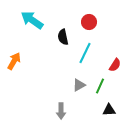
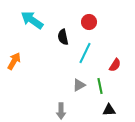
green line: rotated 35 degrees counterclockwise
